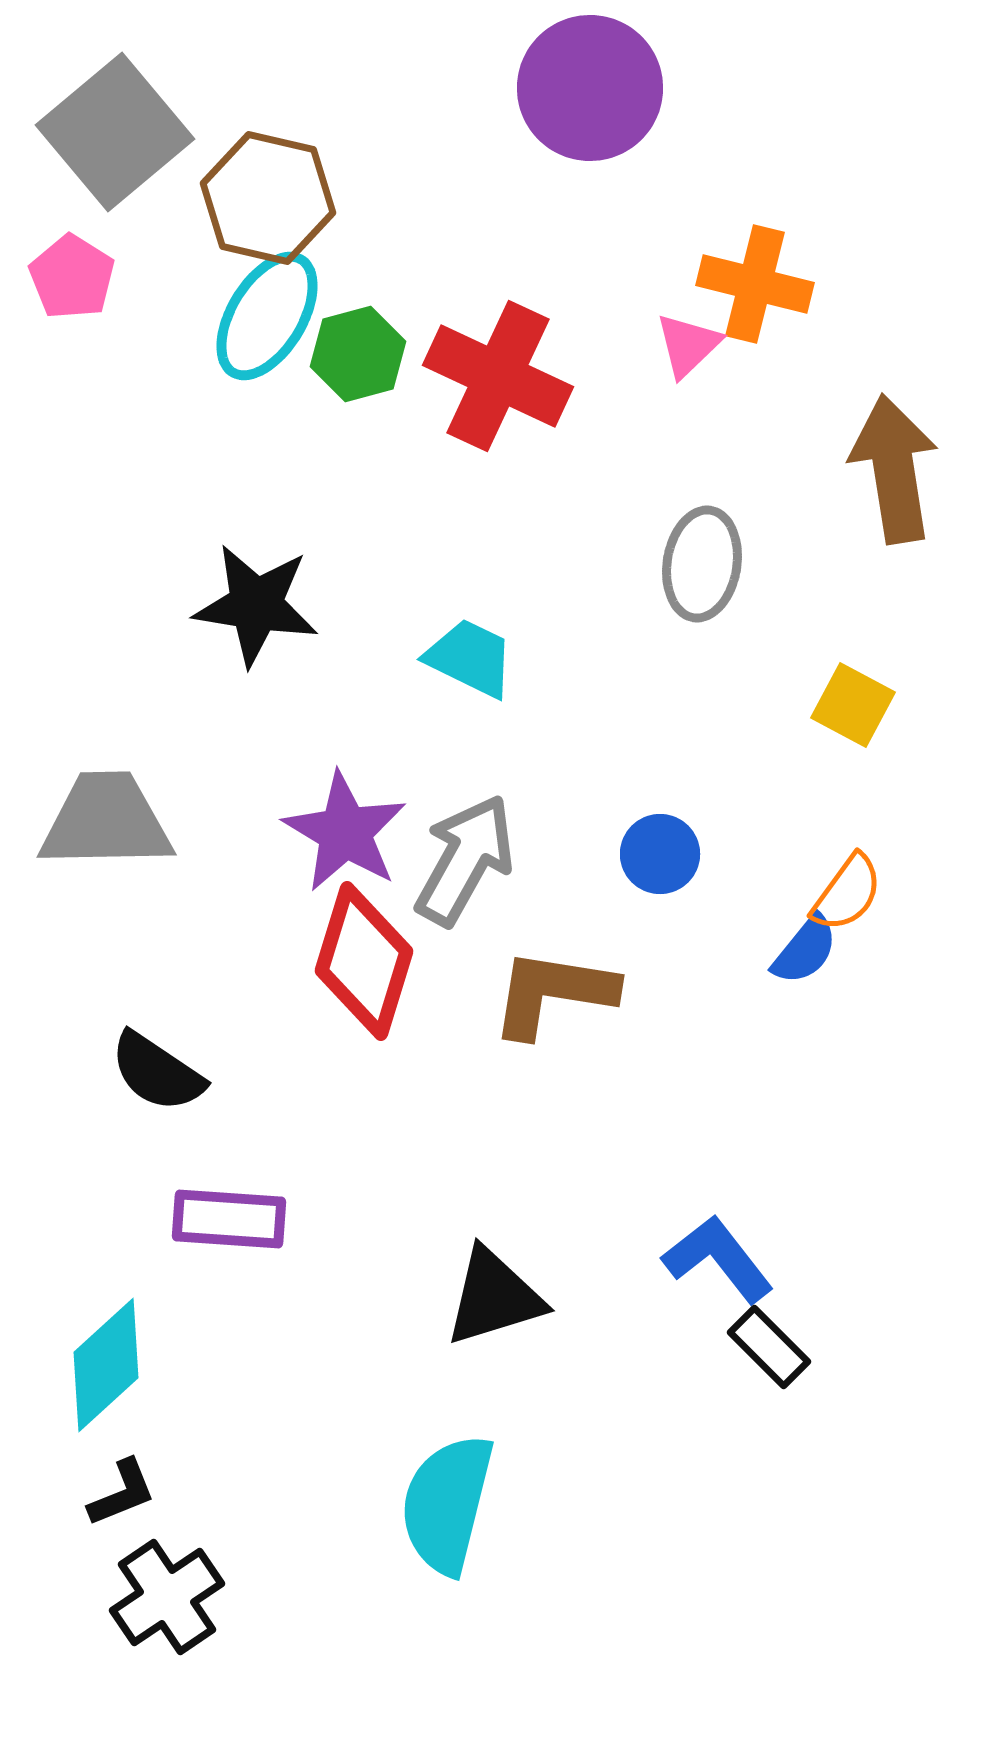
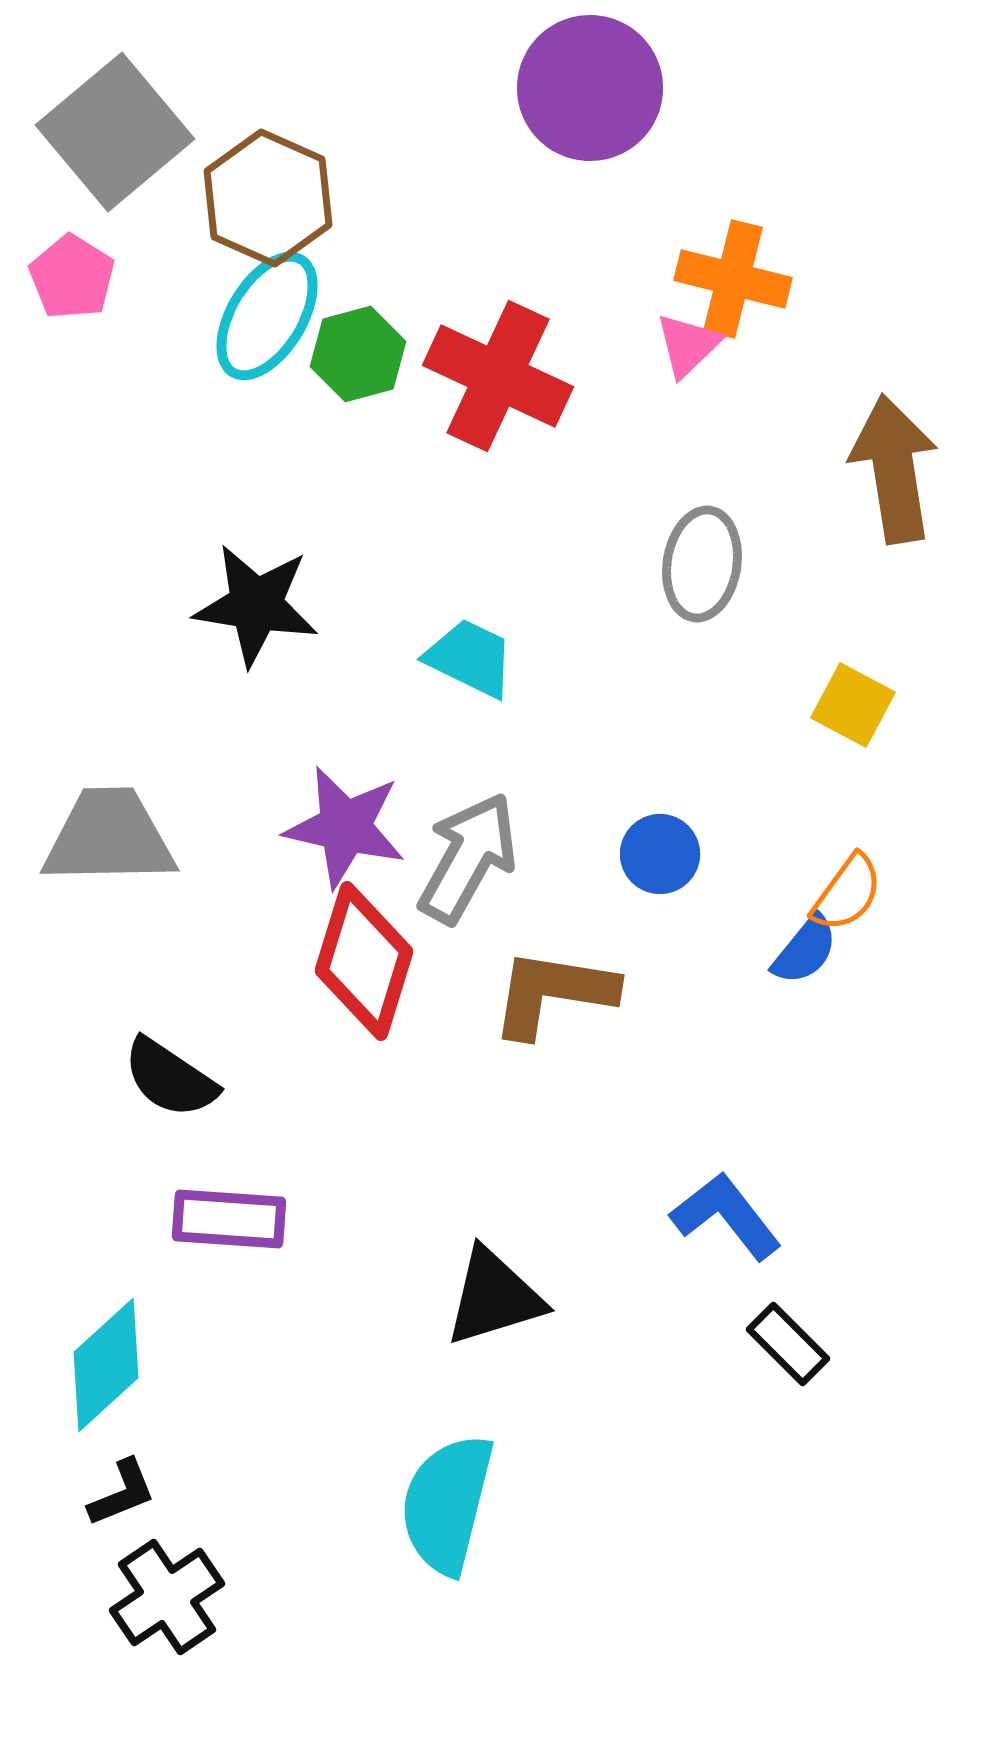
brown hexagon: rotated 11 degrees clockwise
orange cross: moved 22 px left, 5 px up
gray trapezoid: moved 3 px right, 16 px down
purple star: moved 5 px up; rotated 18 degrees counterclockwise
gray arrow: moved 3 px right, 2 px up
black semicircle: moved 13 px right, 6 px down
blue L-shape: moved 8 px right, 43 px up
black rectangle: moved 19 px right, 3 px up
